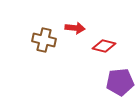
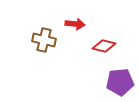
red arrow: moved 4 px up
